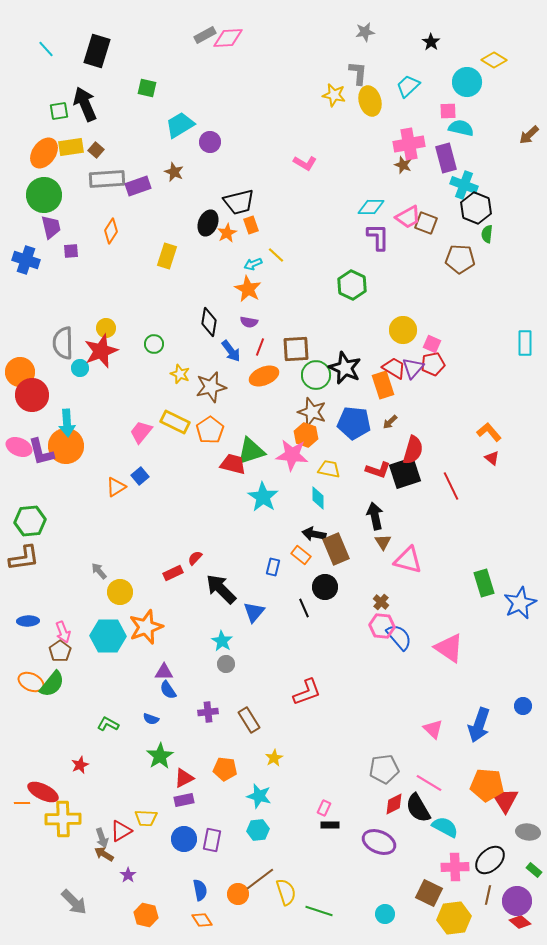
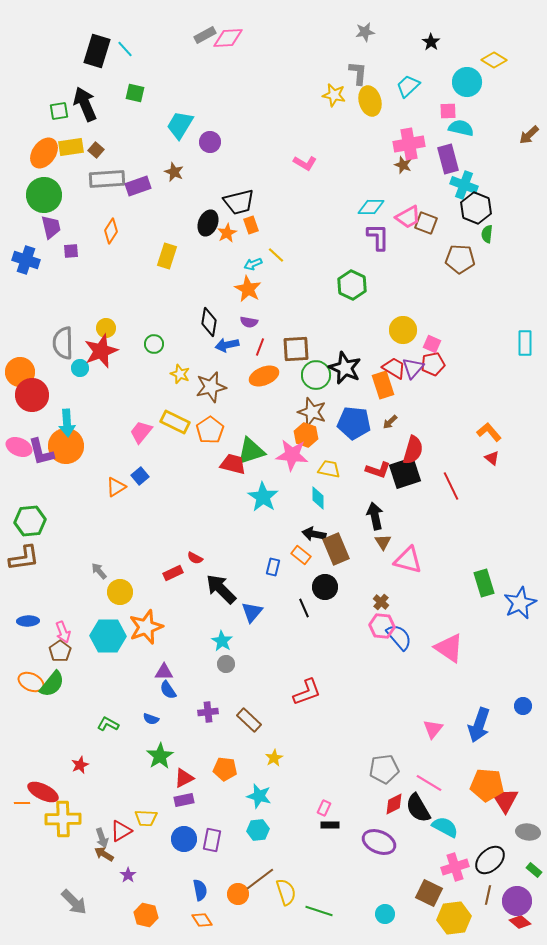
cyan line at (46, 49): moved 79 px right
green square at (147, 88): moved 12 px left, 5 px down
cyan trapezoid at (180, 125): rotated 28 degrees counterclockwise
purple rectangle at (446, 158): moved 2 px right, 1 px down
blue arrow at (231, 351): moved 4 px left, 6 px up; rotated 115 degrees clockwise
red semicircle at (195, 558): rotated 105 degrees counterclockwise
blue triangle at (254, 612): moved 2 px left
brown rectangle at (249, 720): rotated 15 degrees counterclockwise
pink triangle at (433, 729): rotated 25 degrees clockwise
pink cross at (455, 867): rotated 16 degrees counterclockwise
